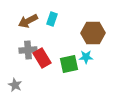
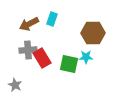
brown arrow: moved 1 px right, 3 px down
green square: rotated 24 degrees clockwise
